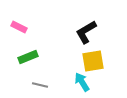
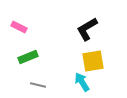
black L-shape: moved 1 px right, 3 px up
gray line: moved 2 px left
